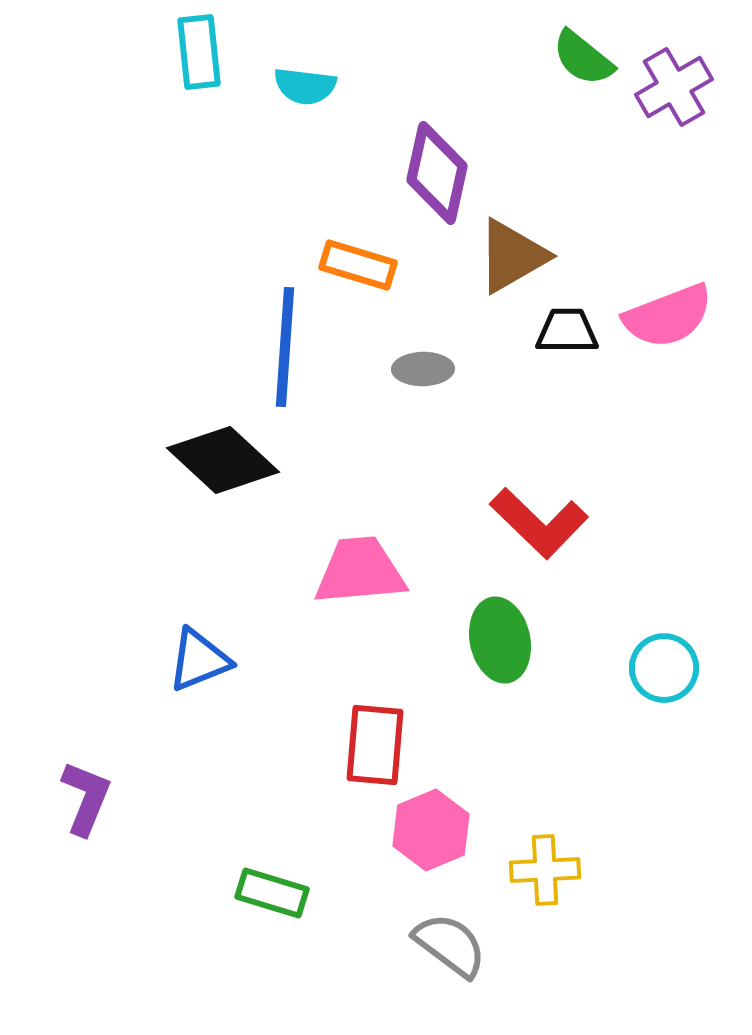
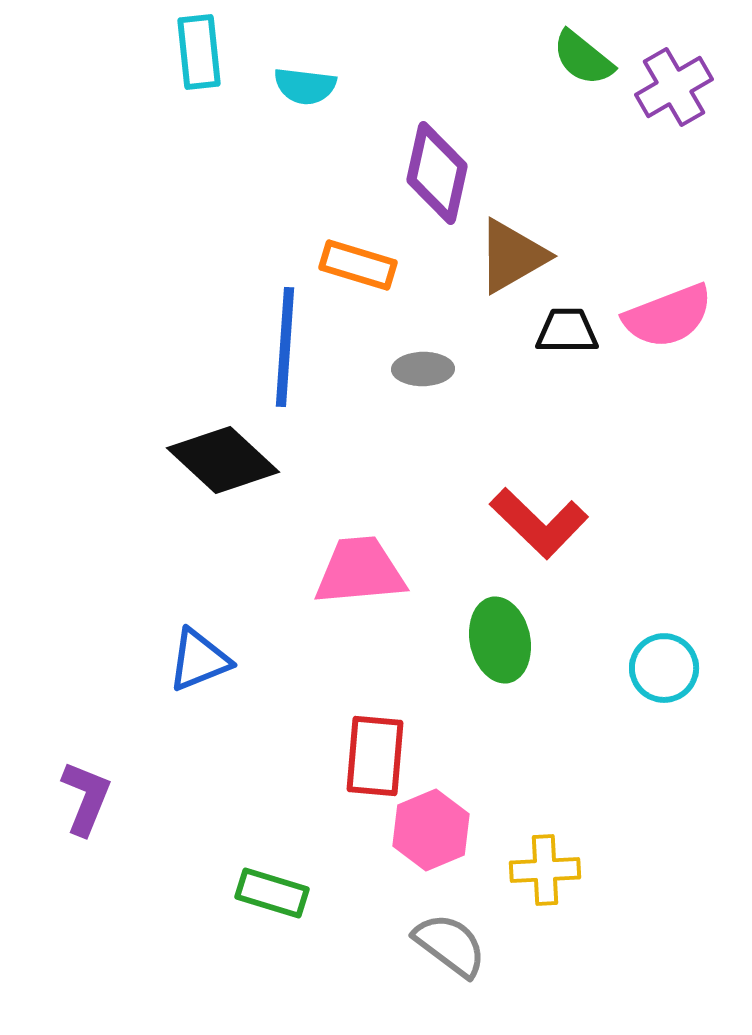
red rectangle: moved 11 px down
